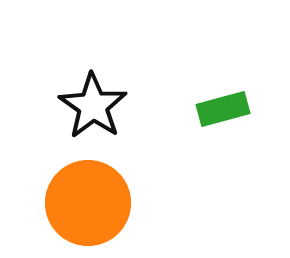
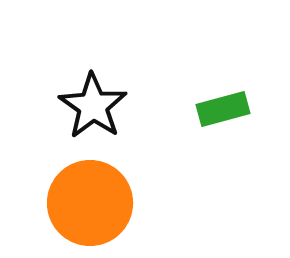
orange circle: moved 2 px right
